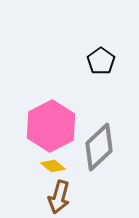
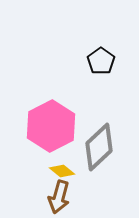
yellow diamond: moved 9 px right, 5 px down
